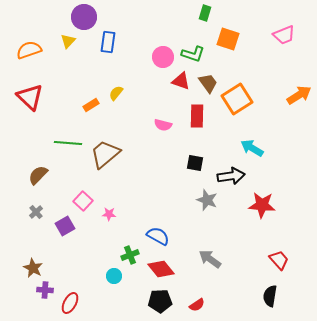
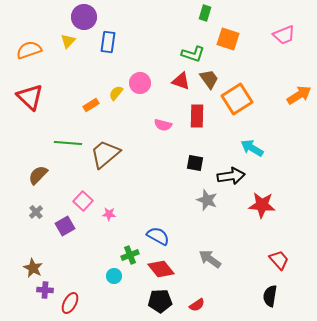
pink circle at (163, 57): moved 23 px left, 26 px down
brown trapezoid at (208, 83): moved 1 px right, 4 px up
